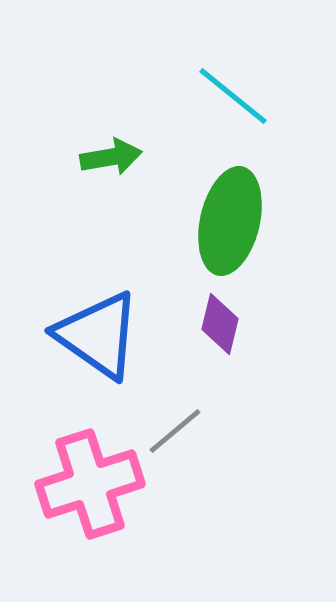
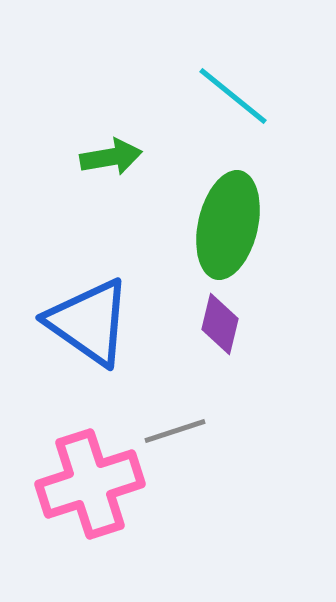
green ellipse: moved 2 px left, 4 px down
blue triangle: moved 9 px left, 13 px up
gray line: rotated 22 degrees clockwise
